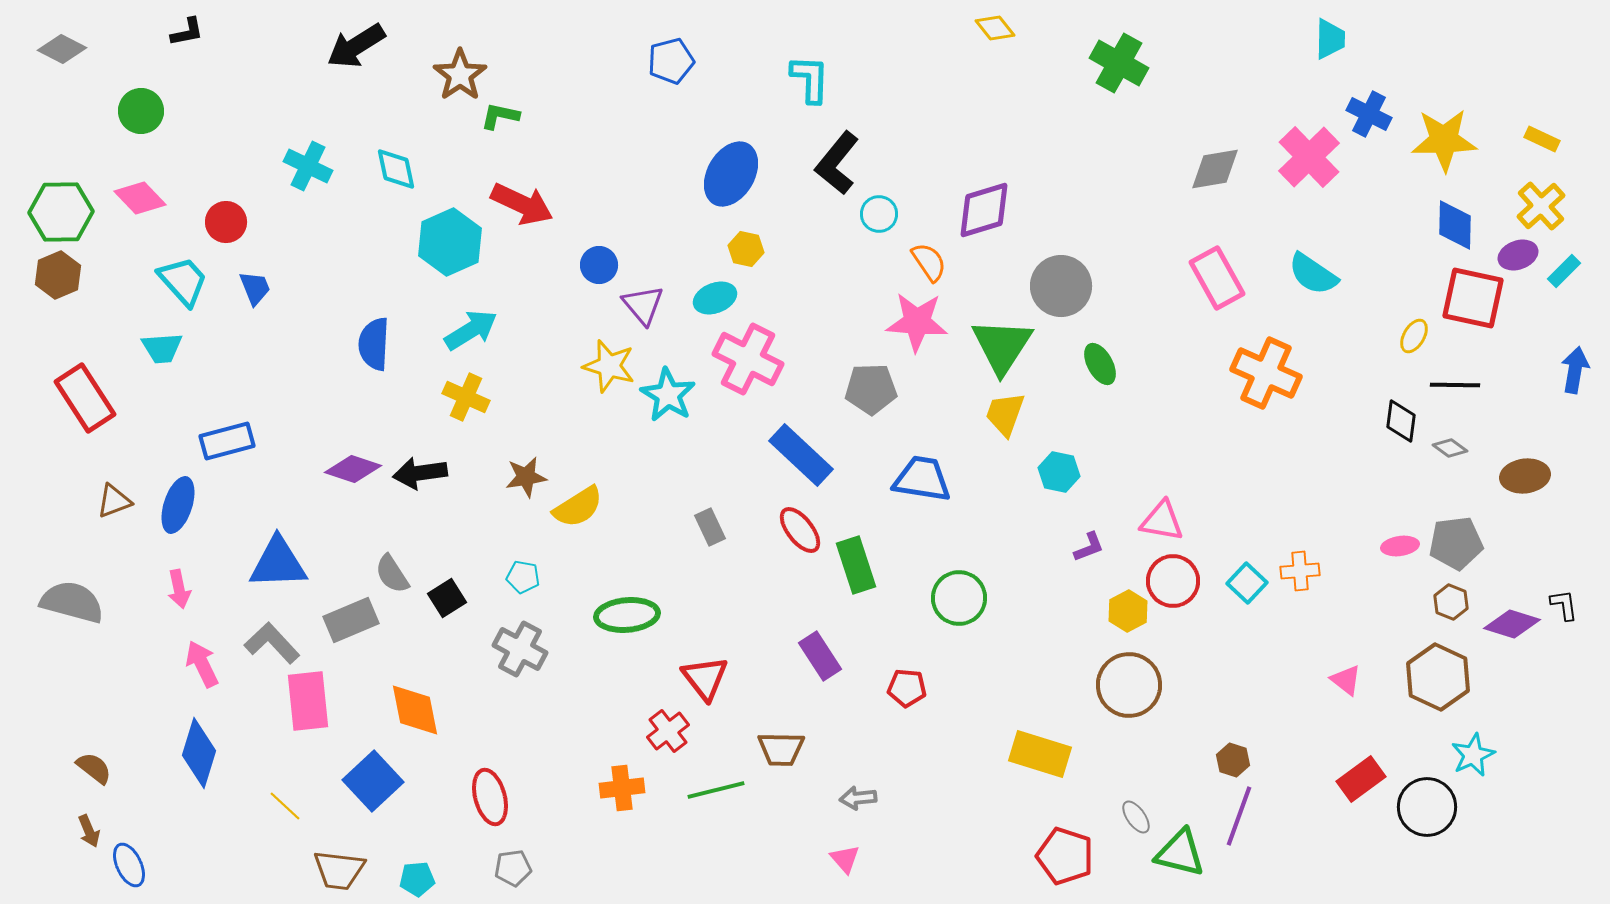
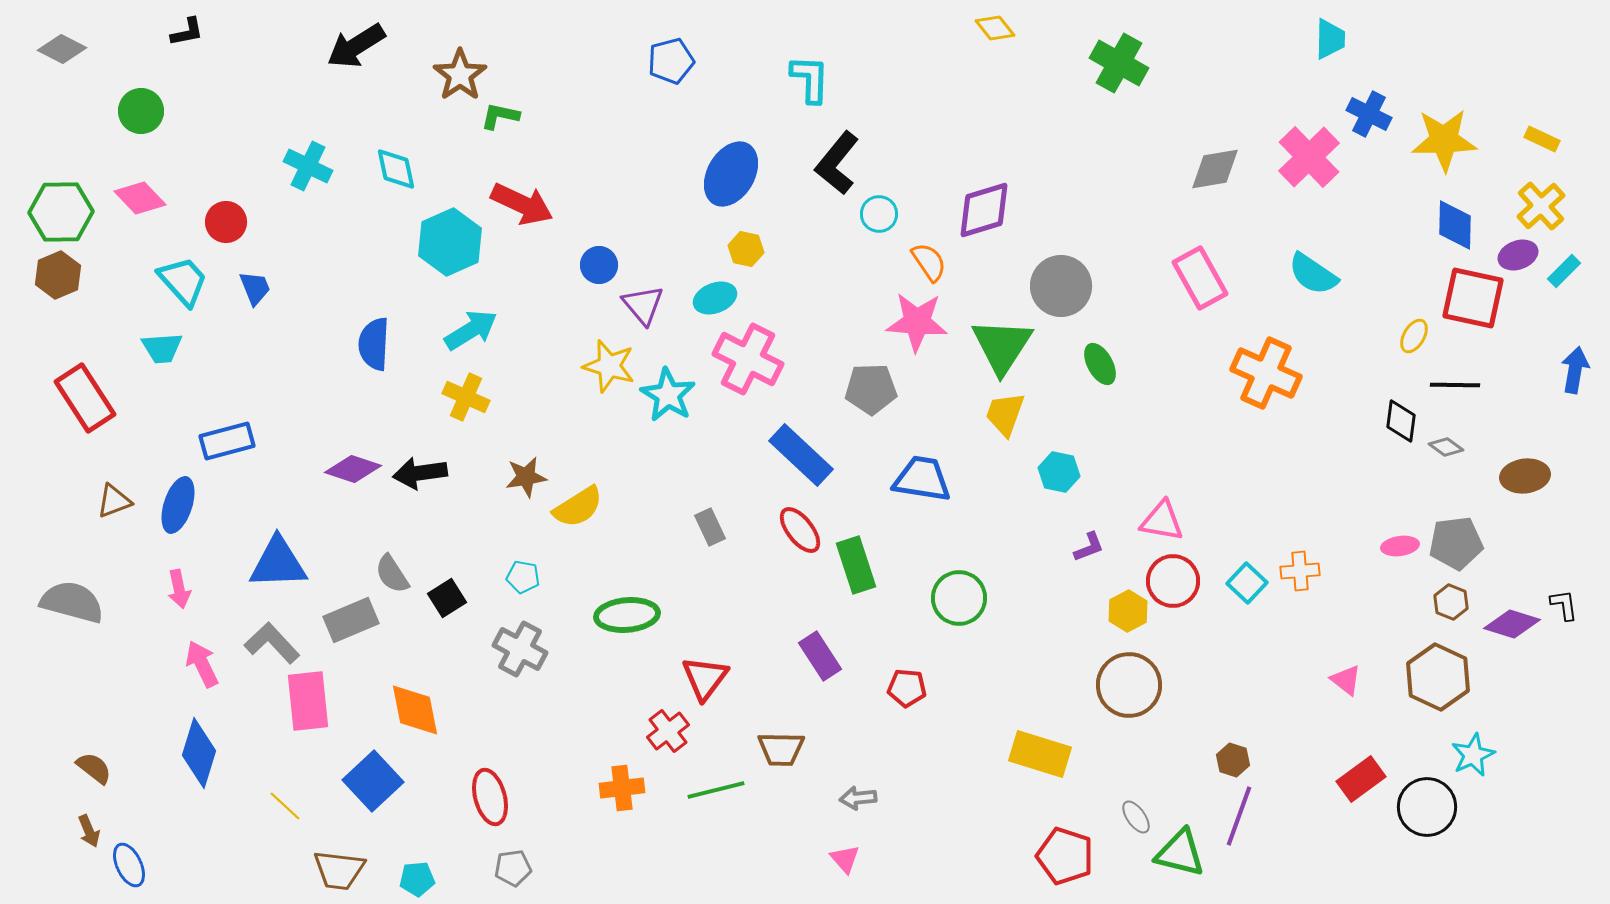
pink rectangle at (1217, 278): moved 17 px left
gray diamond at (1450, 448): moved 4 px left, 1 px up
red triangle at (705, 678): rotated 15 degrees clockwise
